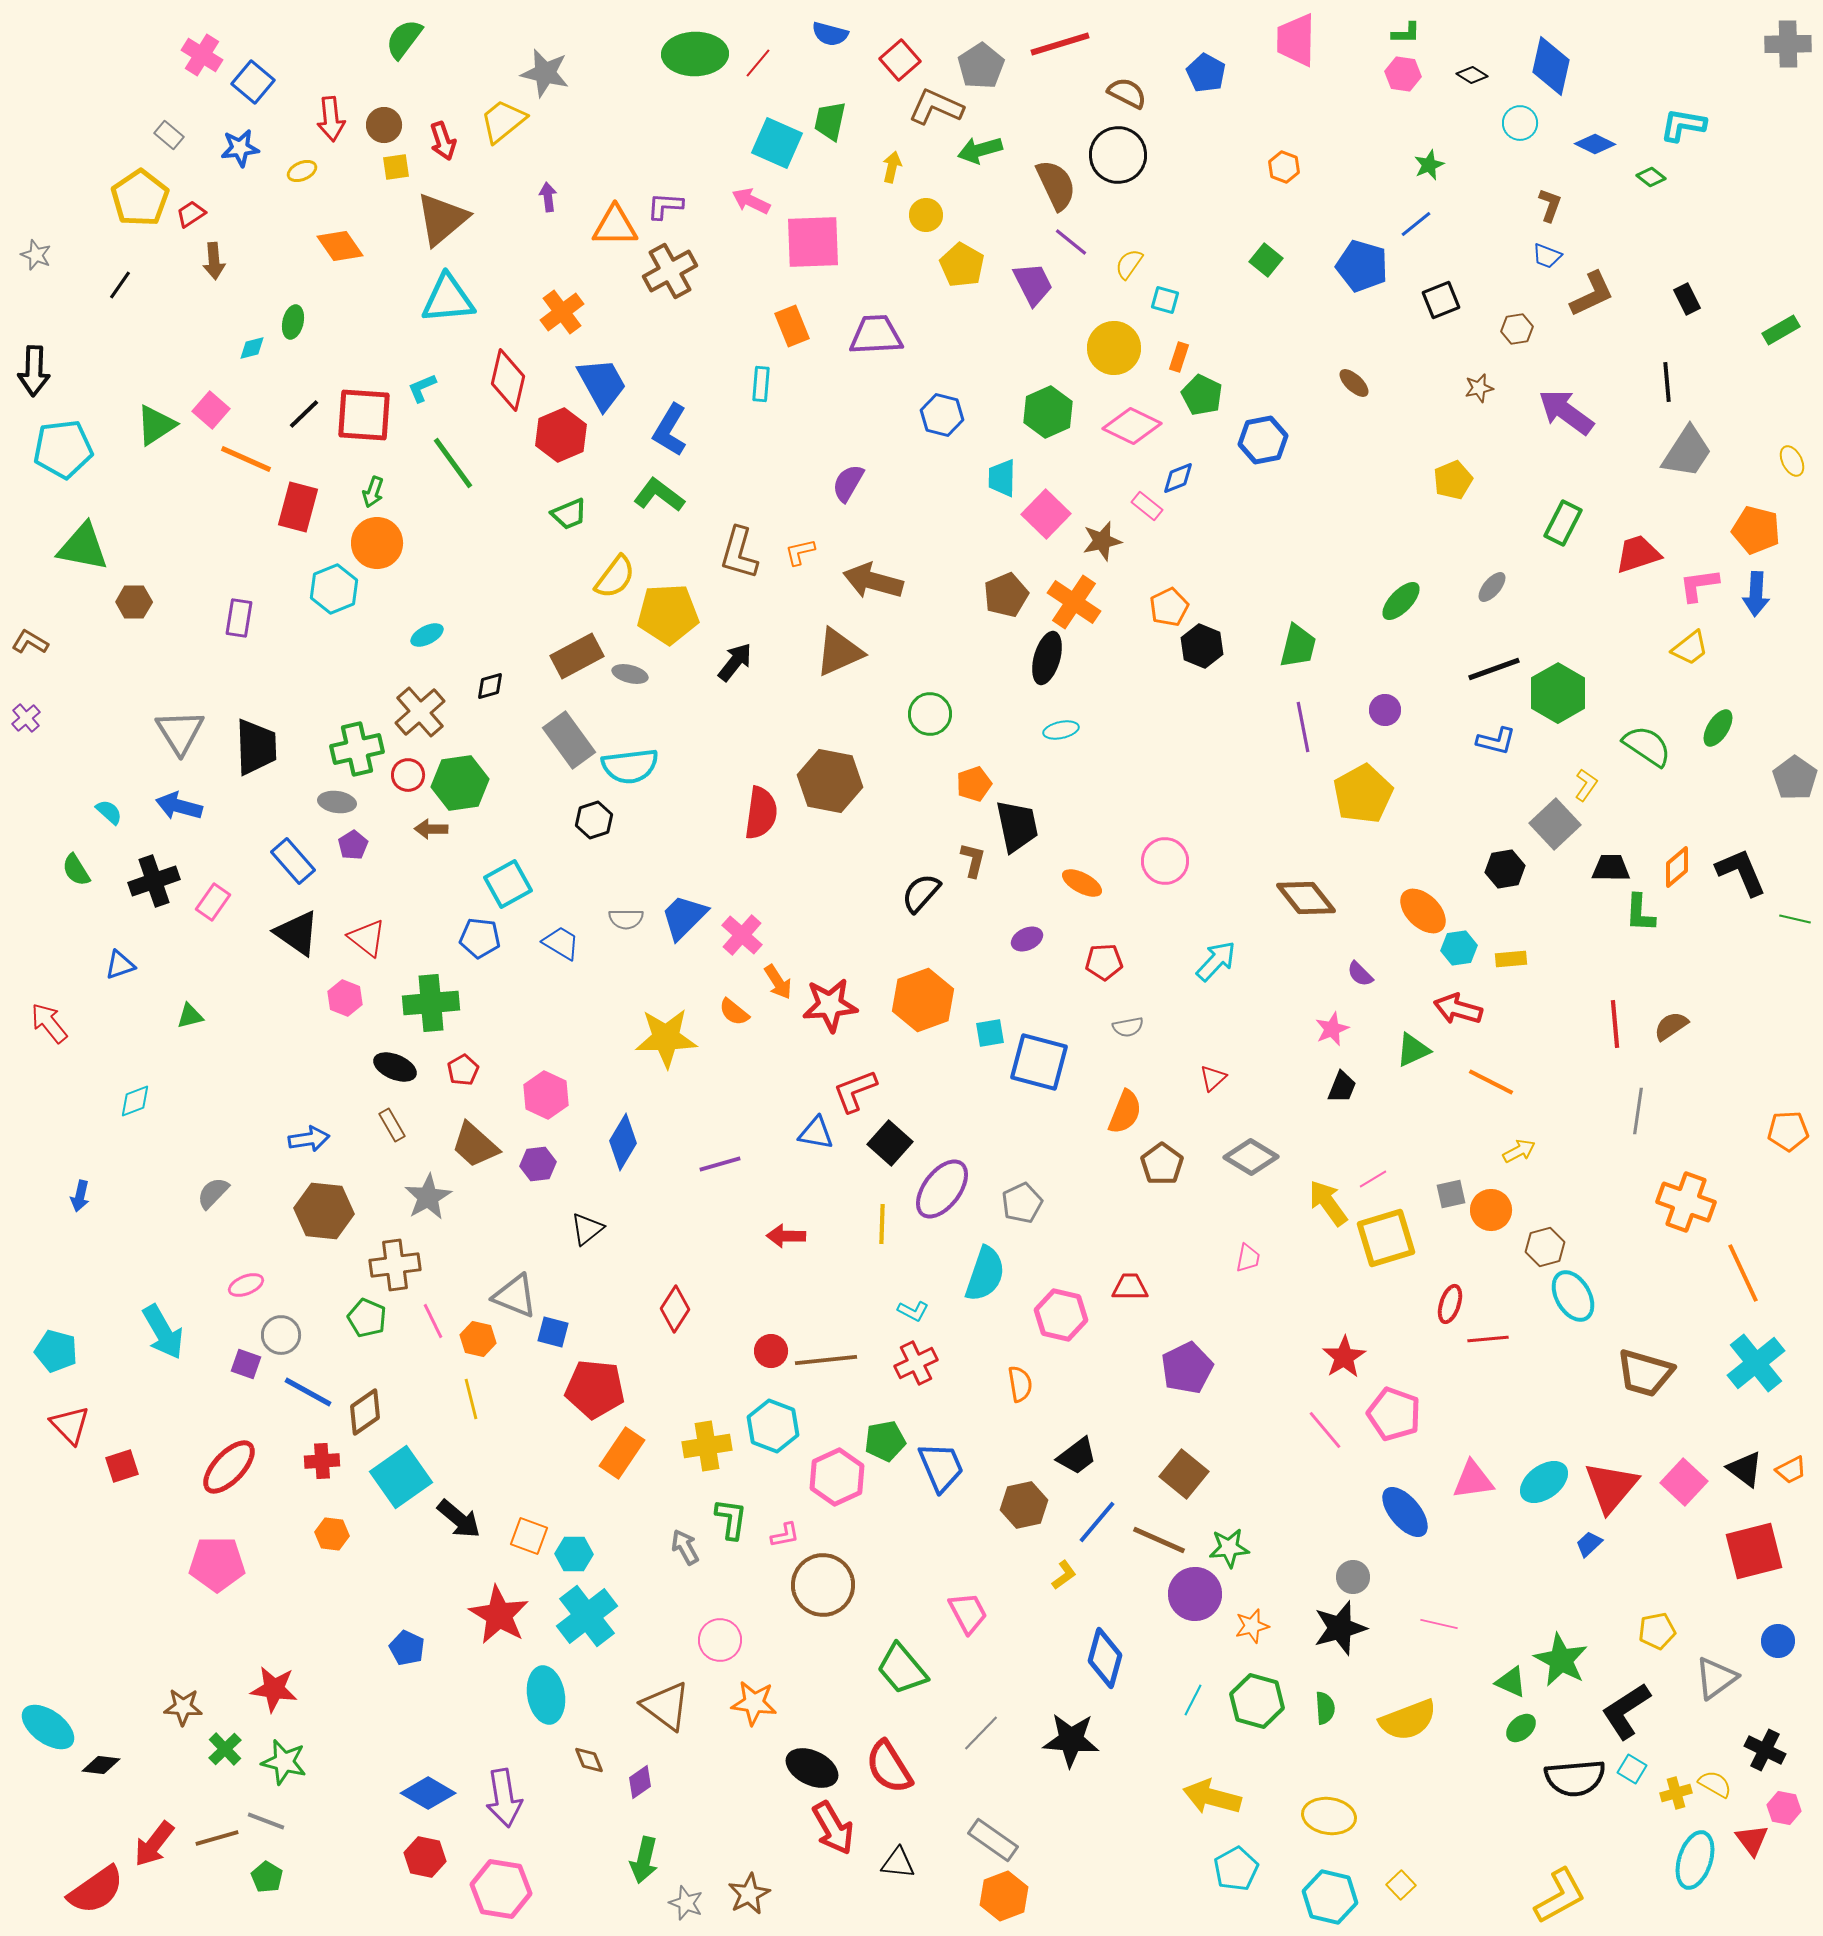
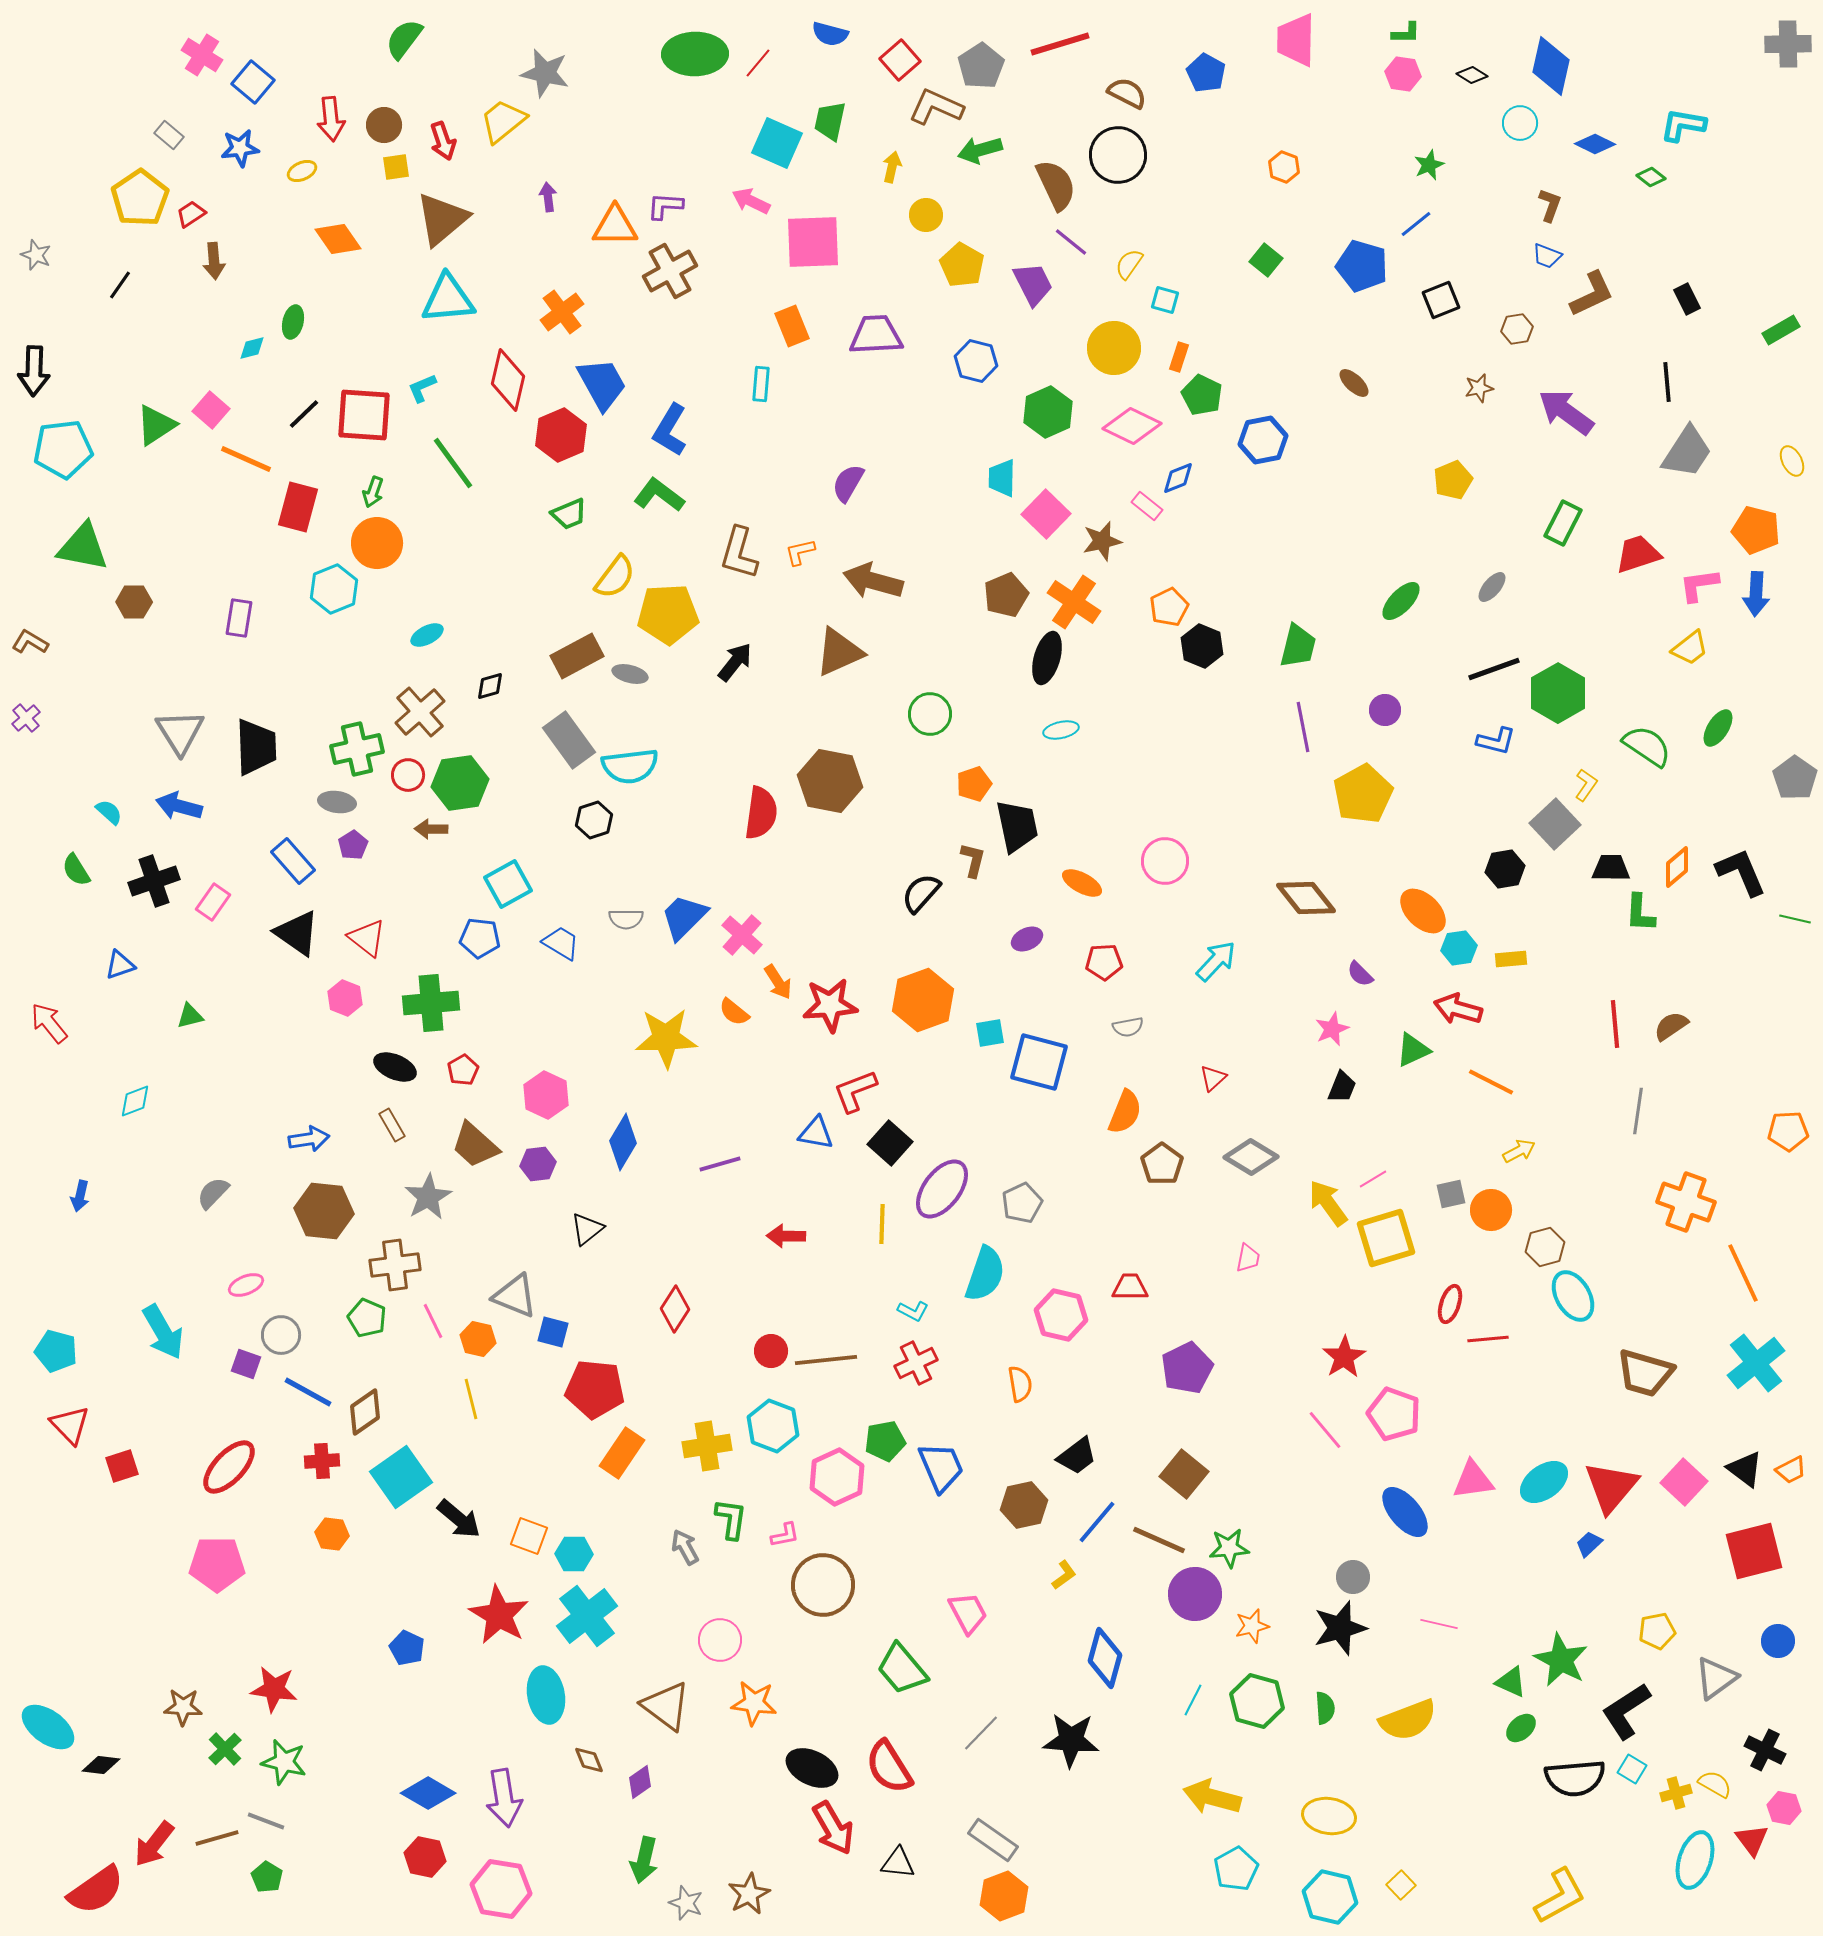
orange diamond at (340, 246): moved 2 px left, 7 px up
blue hexagon at (942, 415): moved 34 px right, 54 px up
